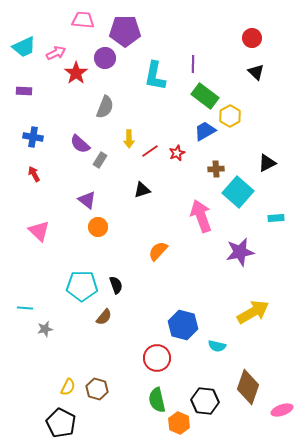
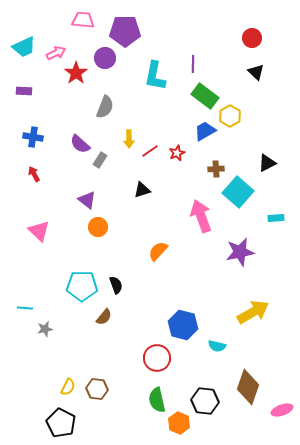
brown hexagon at (97, 389): rotated 10 degrees counterclockwise
